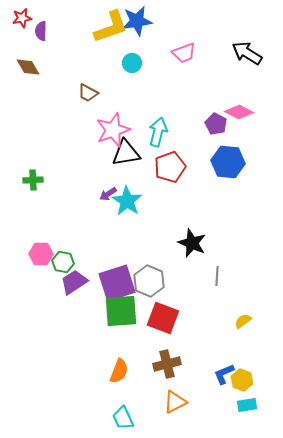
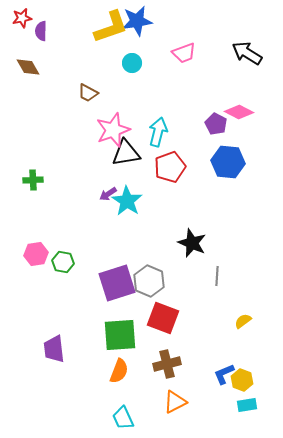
pink hexagon: moved 5 px left; rotated 10 degrees counterclockwise
purple trapezoid: moved 20 px left, 67 px down; rotated 64 degrees counterclockwise
green square: moved 1 px left, 24 px down
